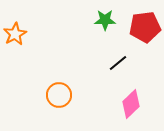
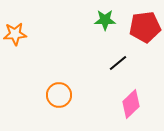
orange star: rotated 25 degrees clockwise
